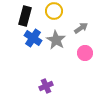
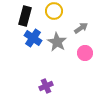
gray star: moved 1 px right, 2 px down
